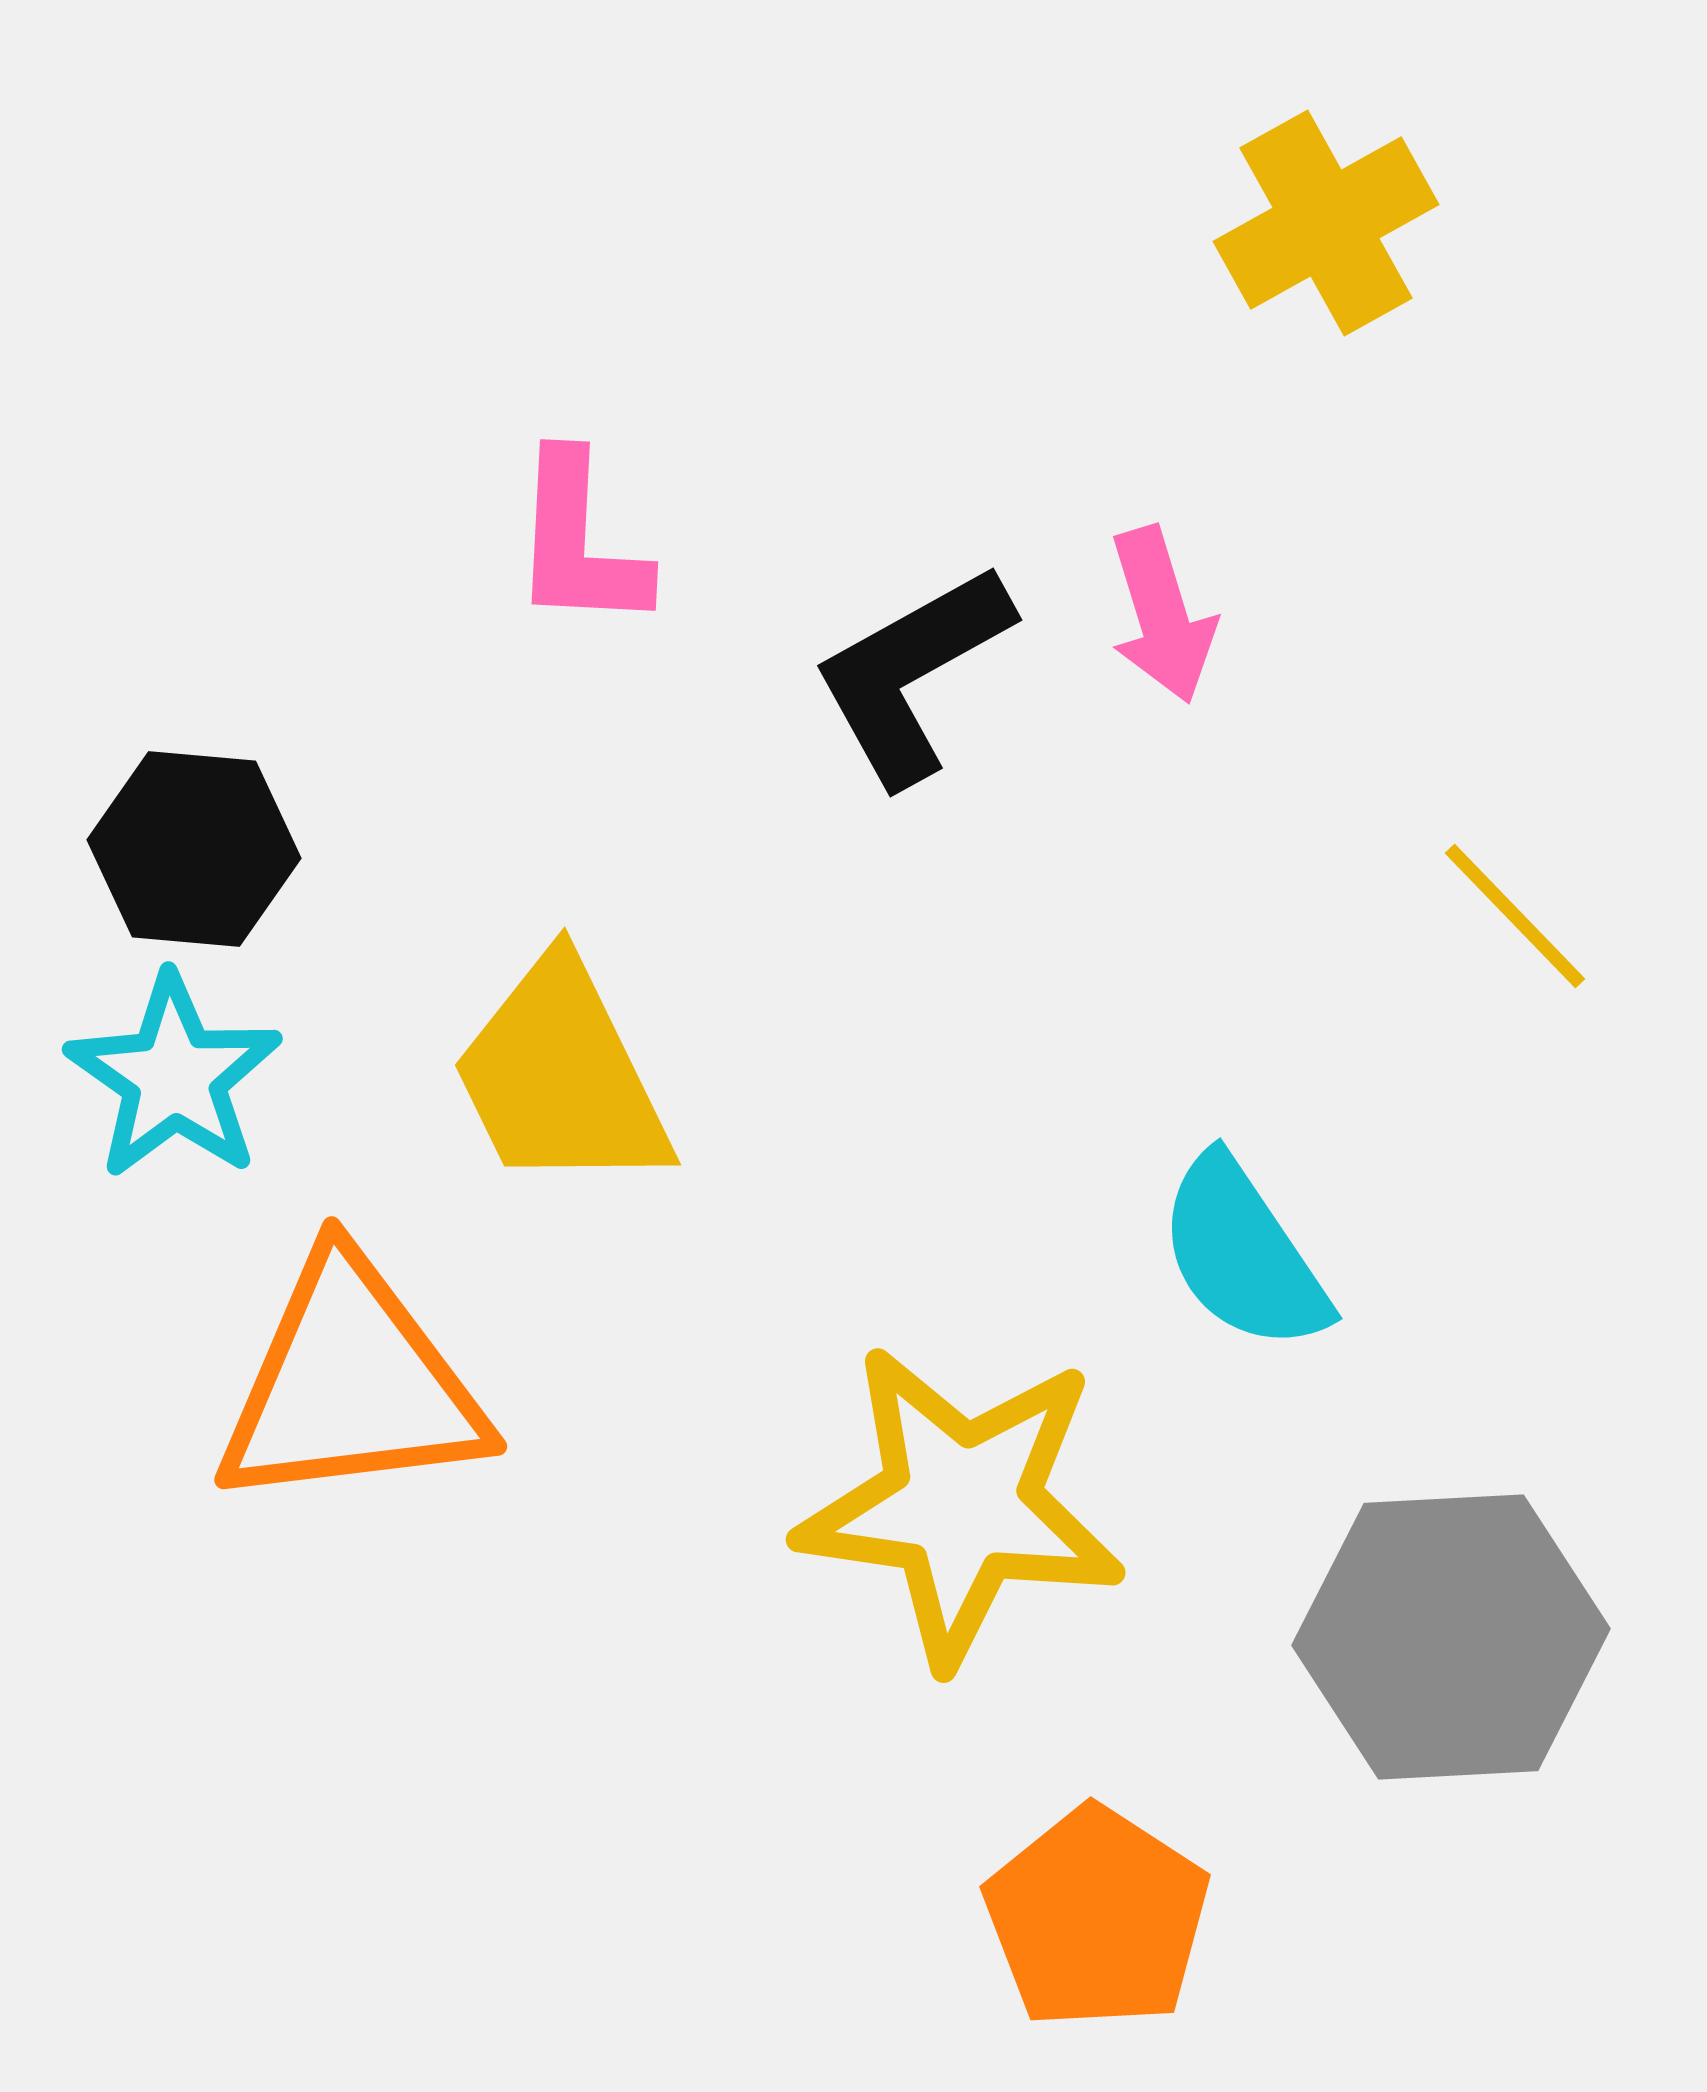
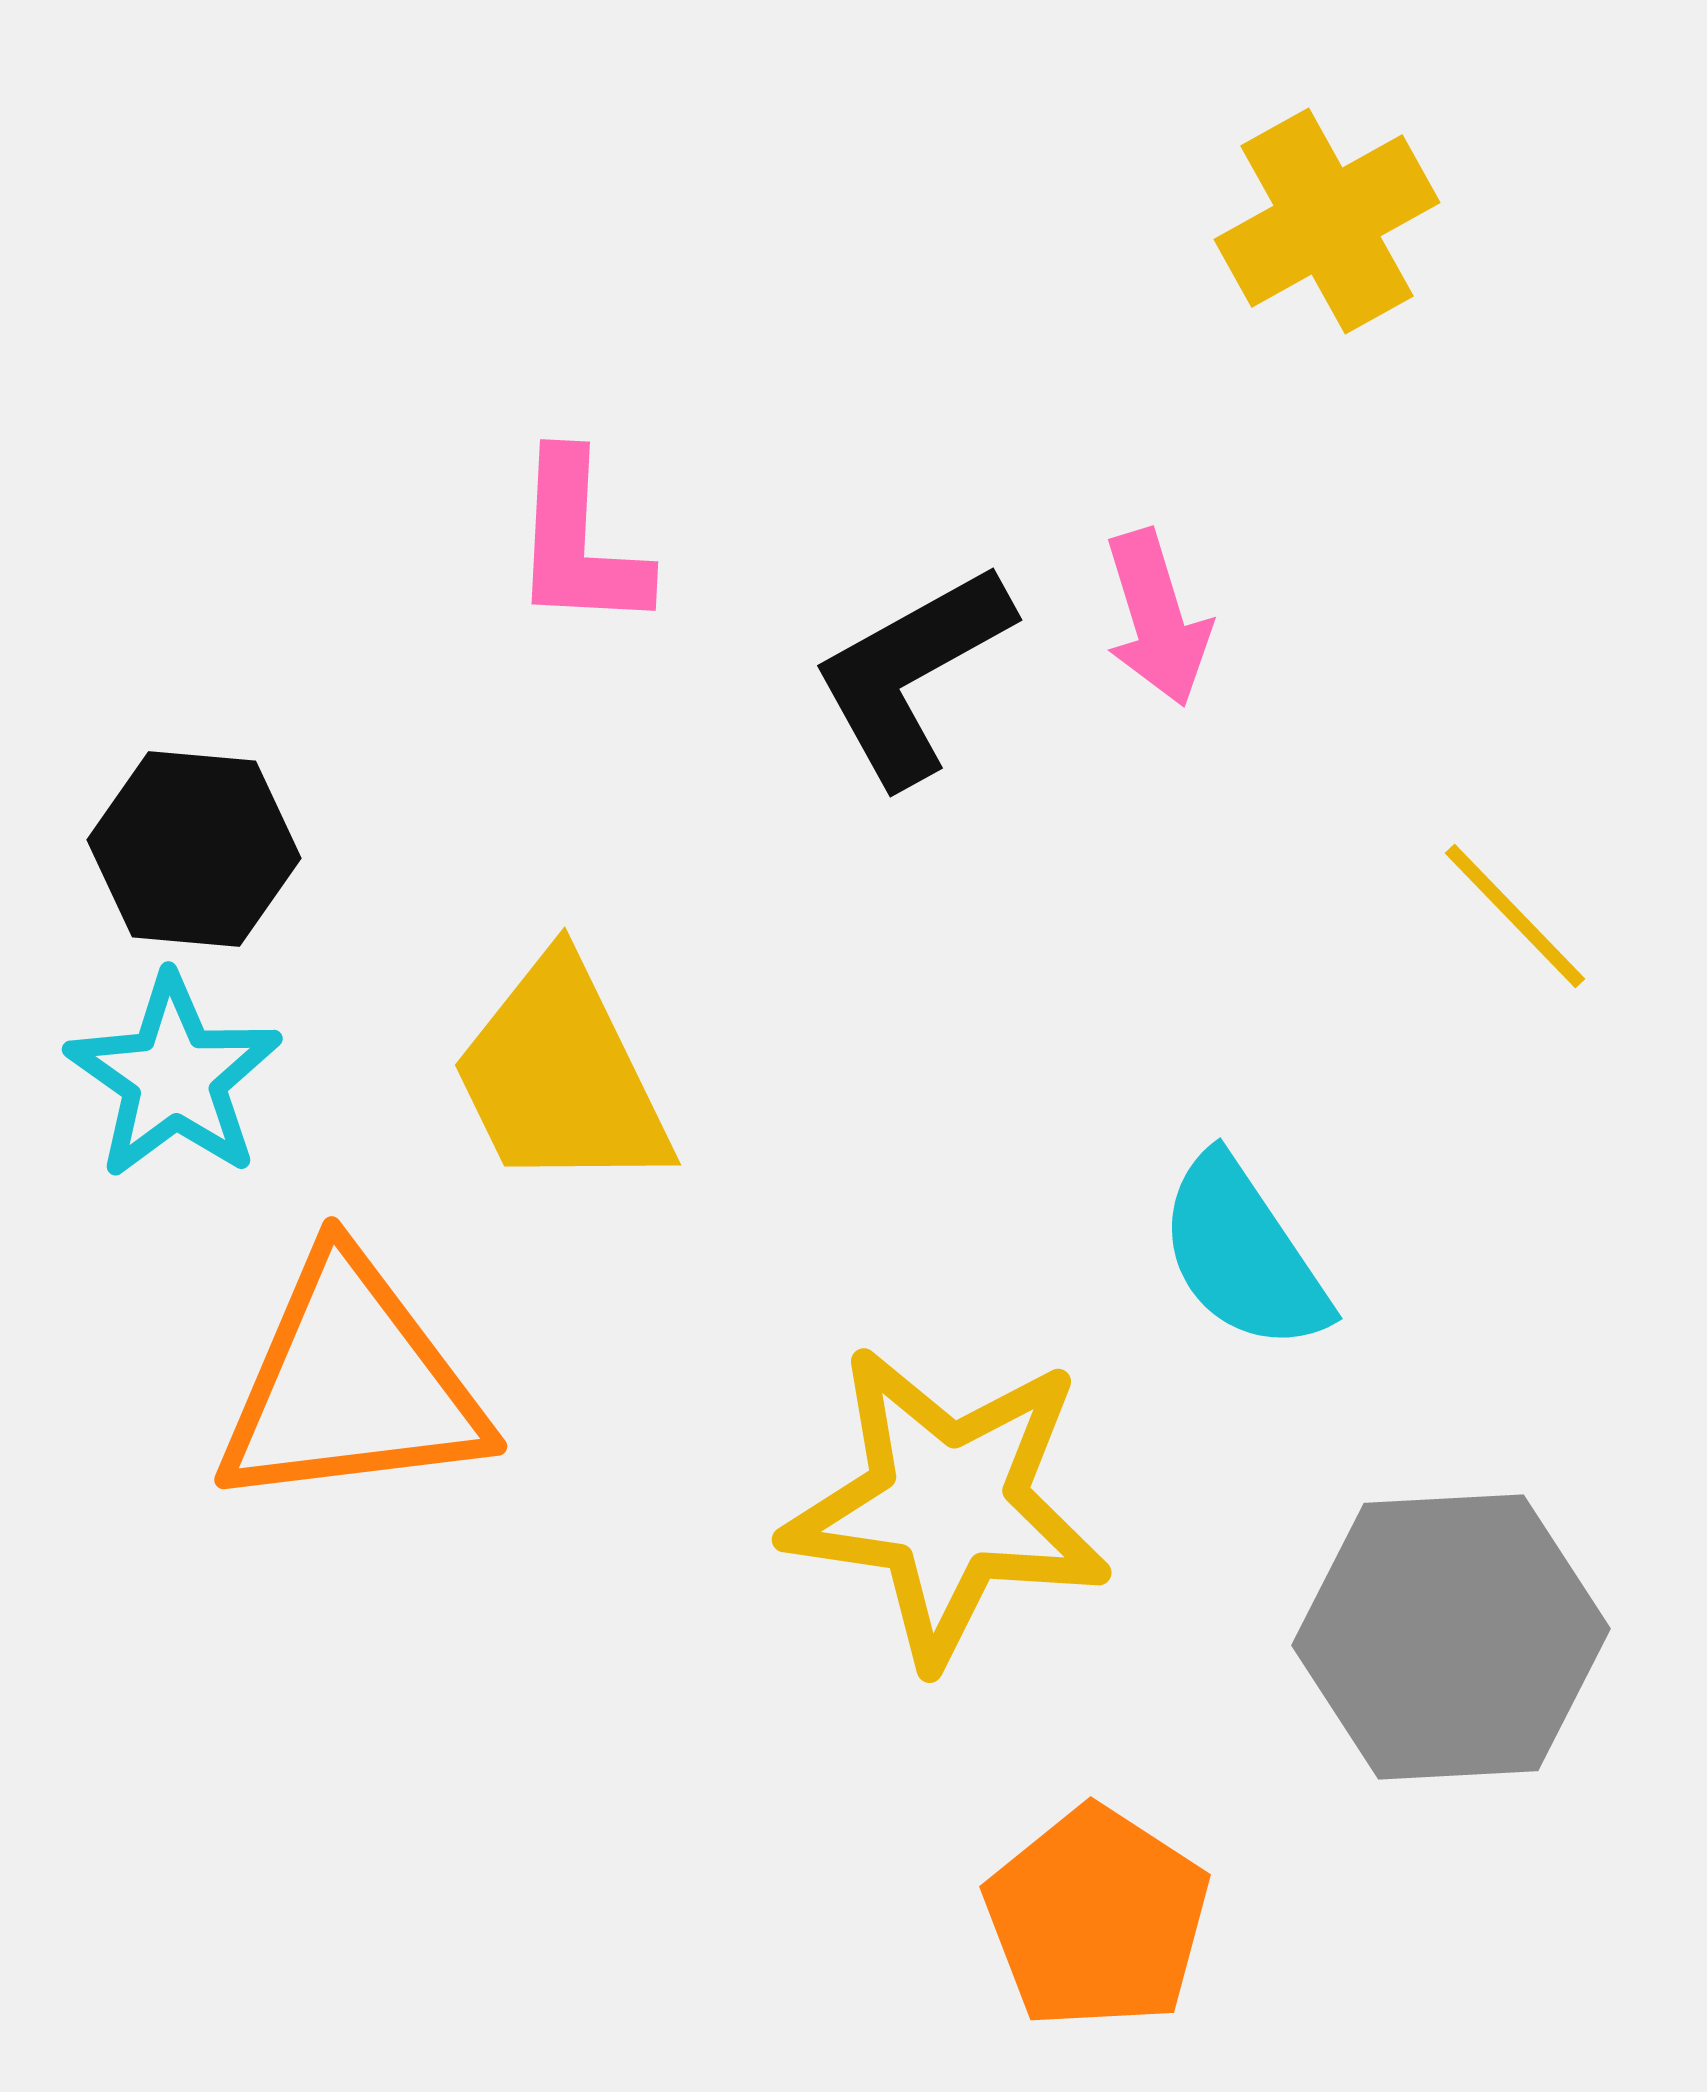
yellow cross: moved 1 px right, 2 px up
pink arrow: moved 5 px left, 3 px down
yellow star: moved 14 px left
